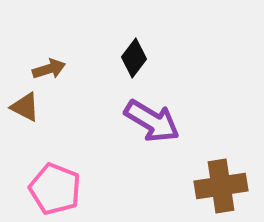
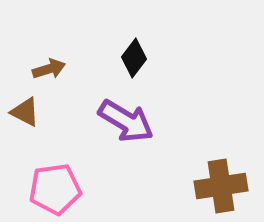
brown triangle: moved 5 px down
purple arrow: moved 26 px left
pink pentagon: rotated 30 degrees counterclockwise
